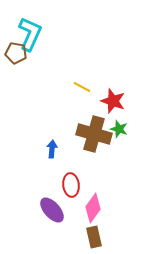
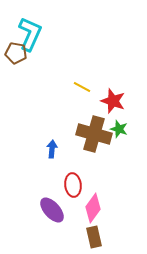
red ellipse: moved 2 px right
